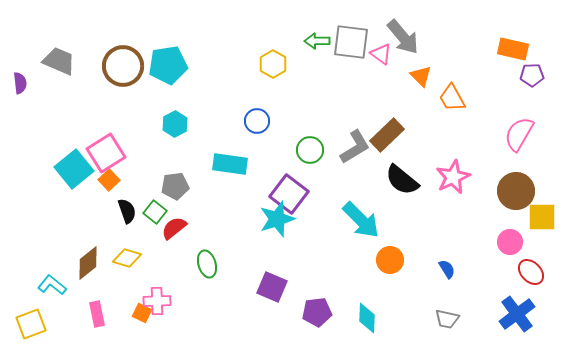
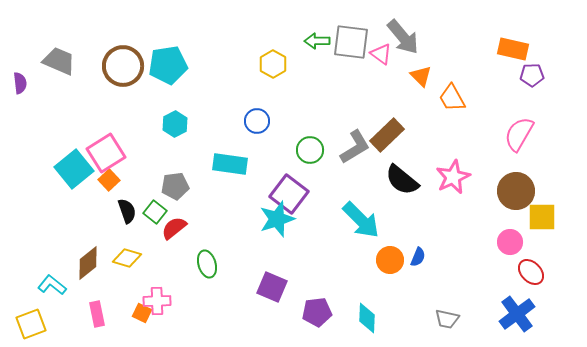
blue semicircle at (447, 269): moved 29 px left, 12 px up; rotated 54 degrees clockwise
